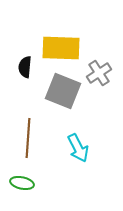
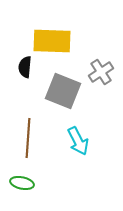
yellow rectangle: moved 9 px left, 7 px up
gray cross: moved 2 px right, 1 px up
cyan arrow: moved 7 px up
